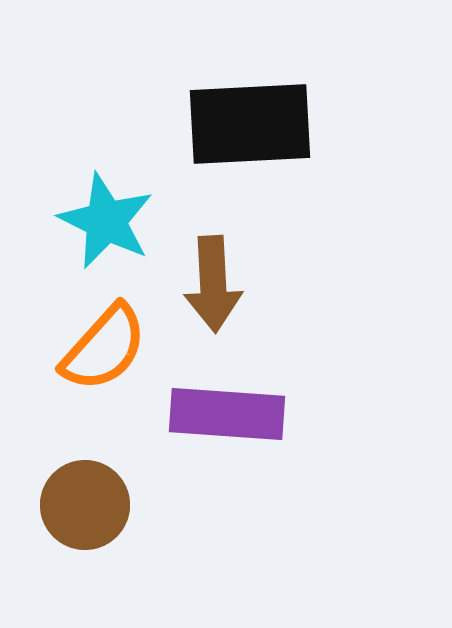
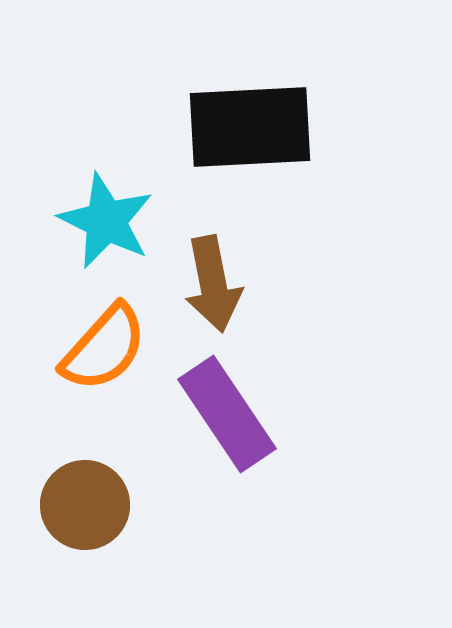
black rectangle: moved 3 px down
brown arrow: rotated 8 degrees counterclockwise
purple rectangle: rotated 52 degrees clockwise
